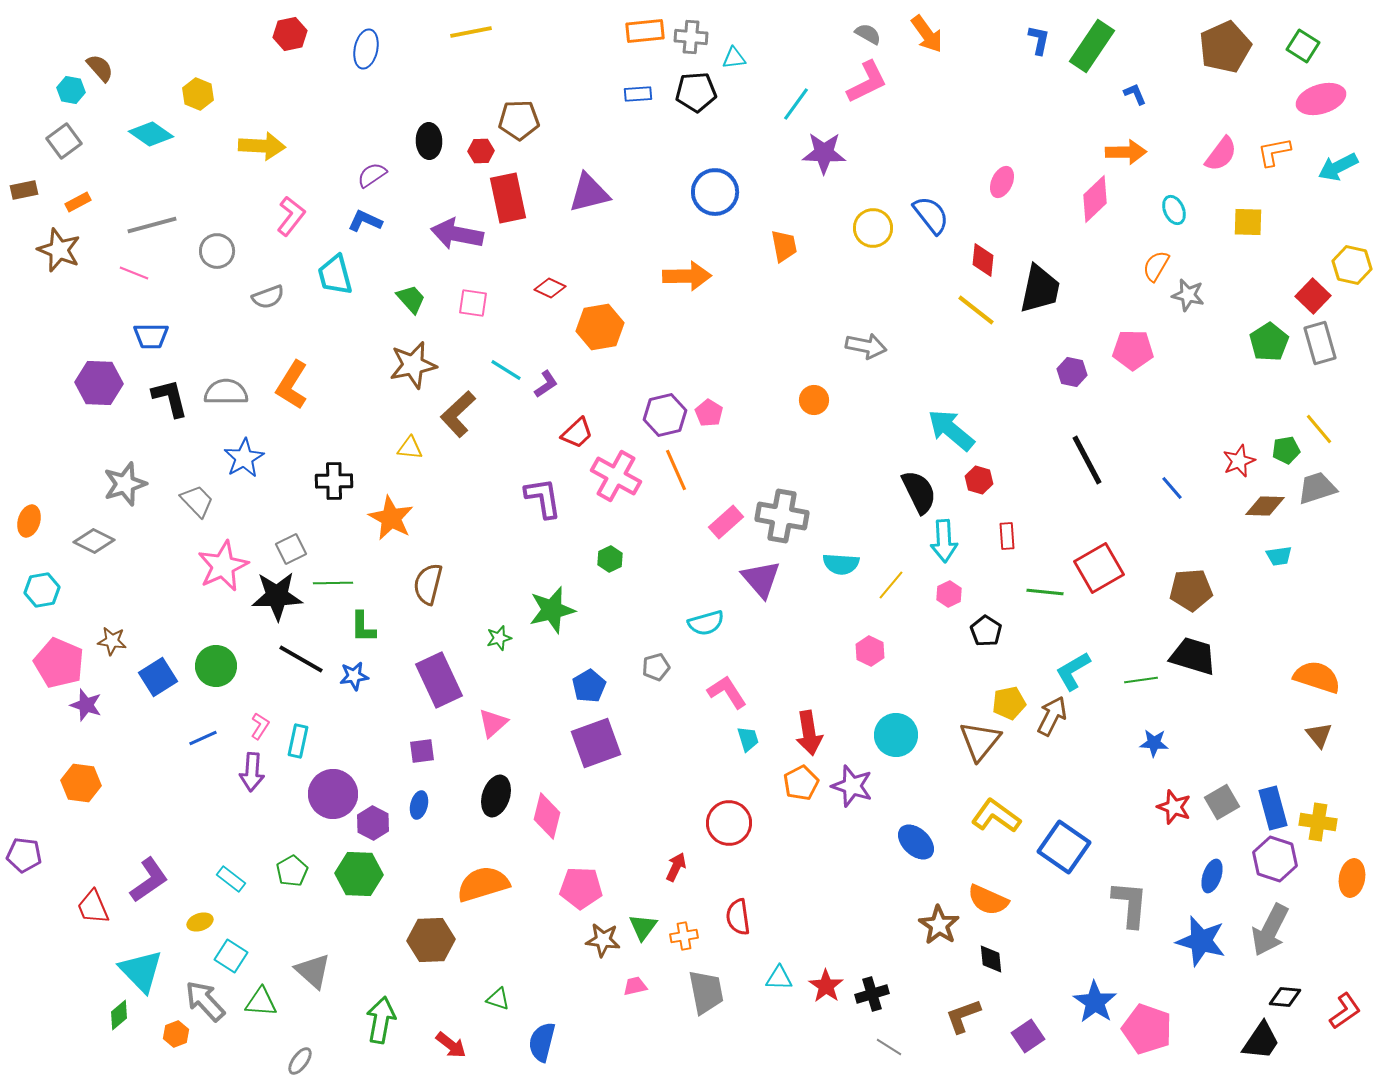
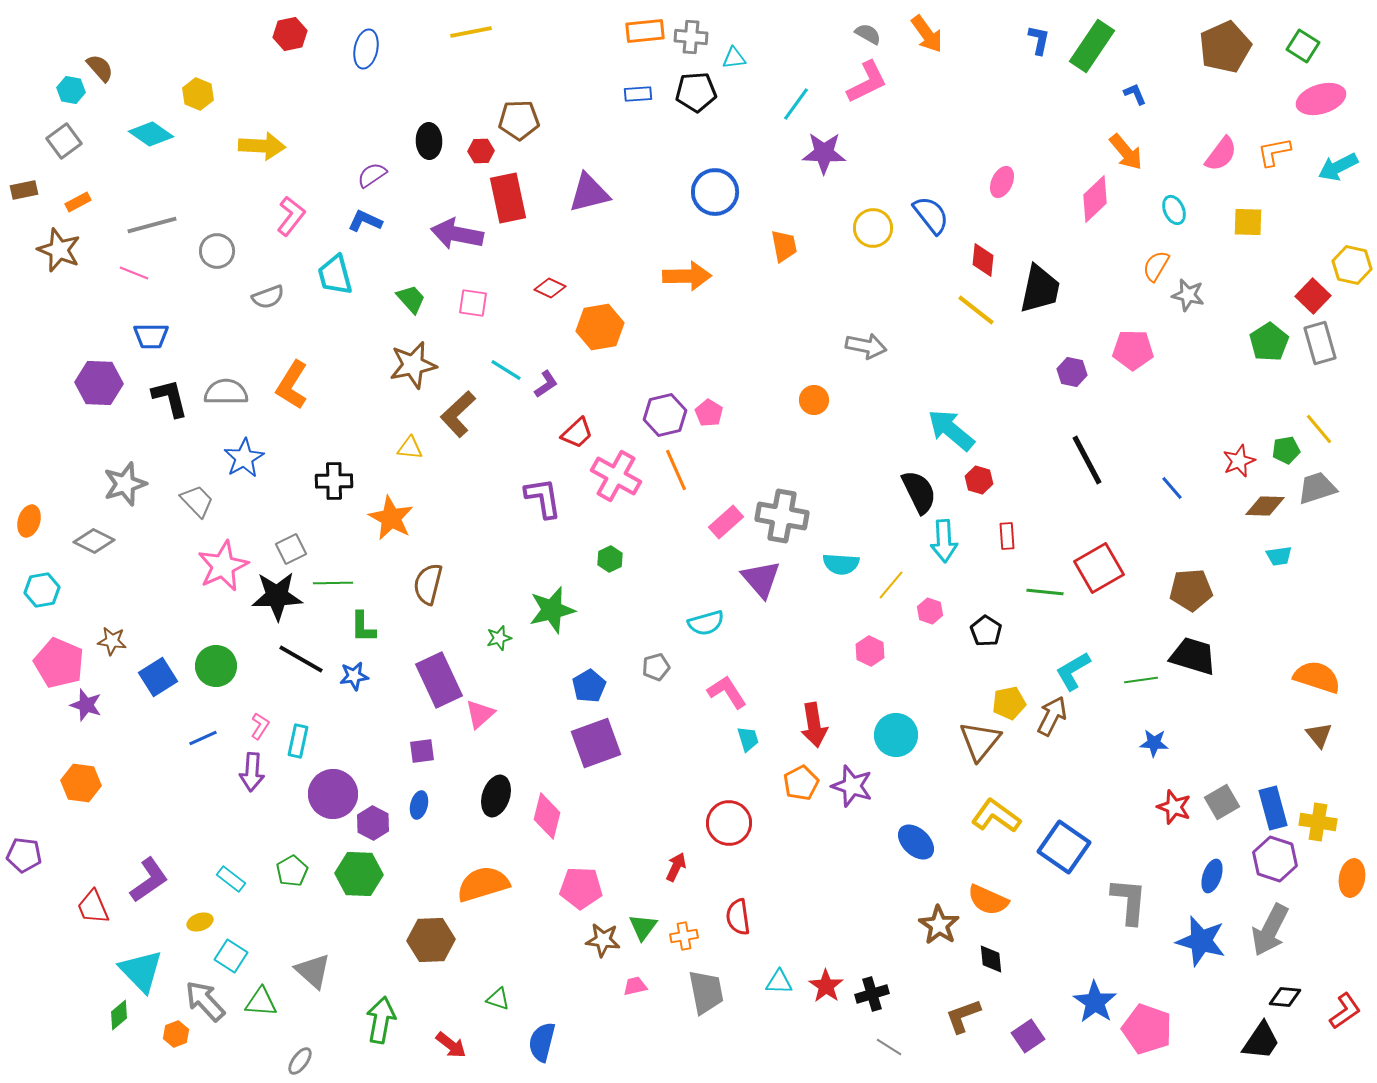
orange arrow at (1126, 152): rotated 51 degrees clockwise
pink hexagon at (949, 594): moved 19 px left, 17 px down; rotated 15 degrees counterclockwise
pink triangle at (493, 723): moved 13 px left, 9 px up
red arrow at (809, 733): moved 5 px right, 8 px up
gray L-shape at (1130, 904): moved 1 px left, 3 px up
cyan triangle at (779, 978): moved 4 px down
